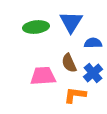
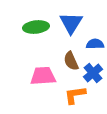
blue triangle: moved 1 px down
blue semicircle: moved 2 px right, 1 px down
brown semicircle: moved 2 px right, 2 px up
orange L-shape: rotated 15 degrees counterclockwise
